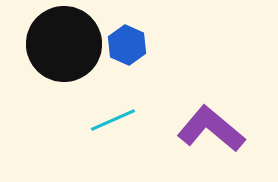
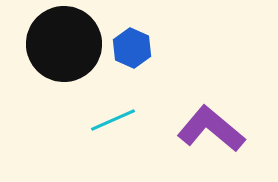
blue hexagon: moved 5 px right, 3 px down
